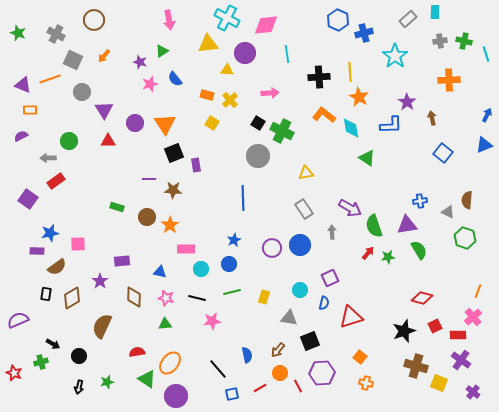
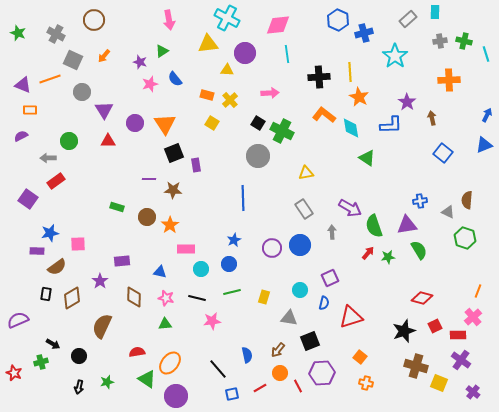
pink diamond at (266, 25): moved 12 px right
